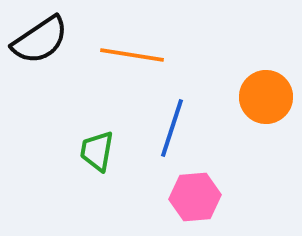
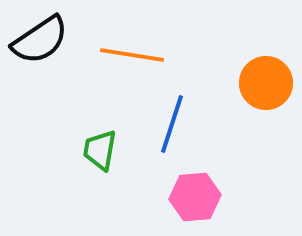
orange circle: moved 14 px up
blue line: moved 4 px up
green trapezoid: moved 3 px right, 1 px up
